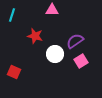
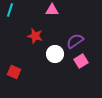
cyan line: moved 2 px left, 5 px up
